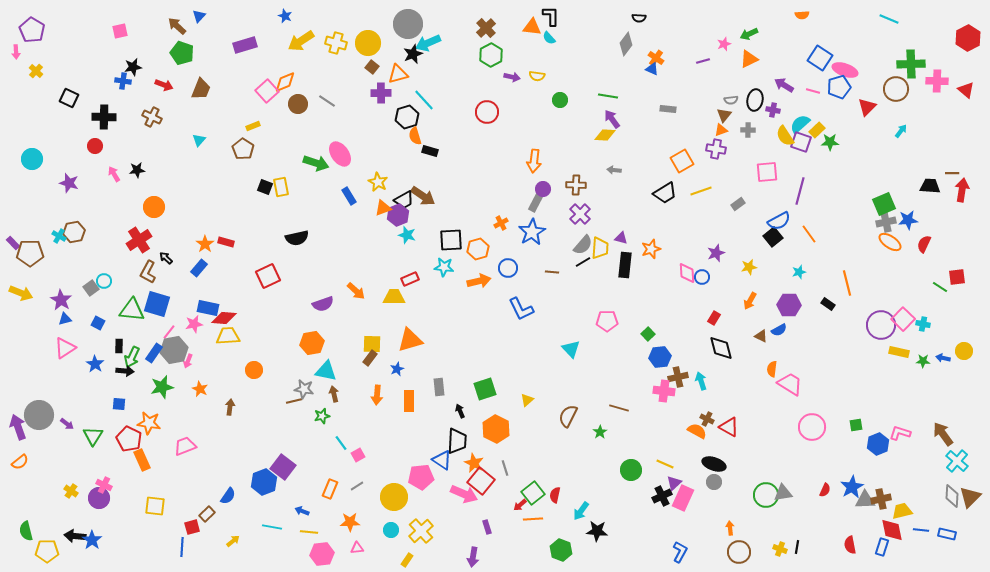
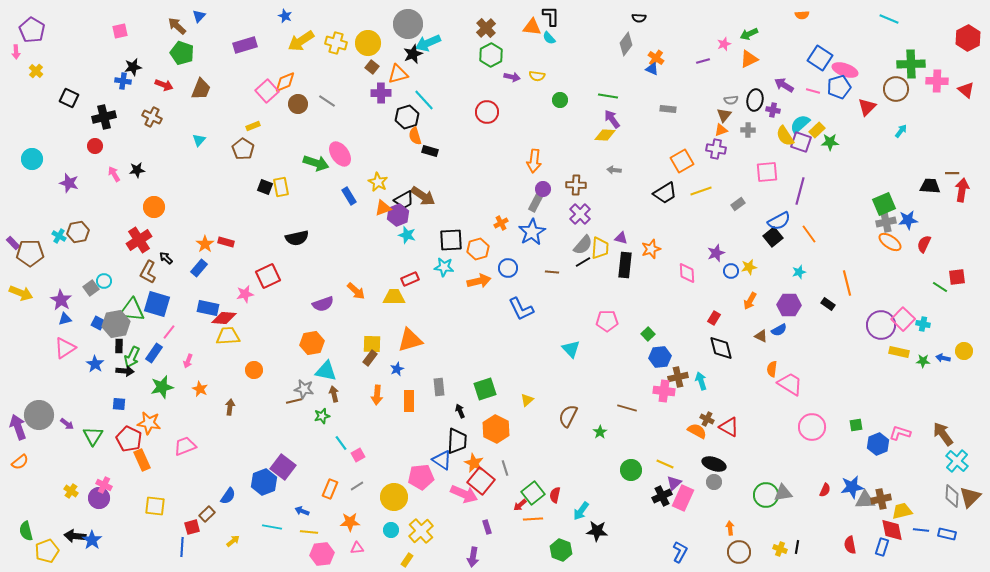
black cross at (104, 117): rotated 15 degrees counterclockwise
brown hexagon at (74, 232): moved 4 px right
blue circle at (702, 277): moved 29 px right, 6 px up
pink star at (194, 324): moved 51 px right, 30 px up
gray hexagon at (174, 350): moved 58 px left, 26 px up
brown line at (619, 408): moved 8 px right
blue star at (852, 487): rotated 20 degrees clockwise
yellow pentagon at (47, 551): rotated 20 degrees counterclockwise
